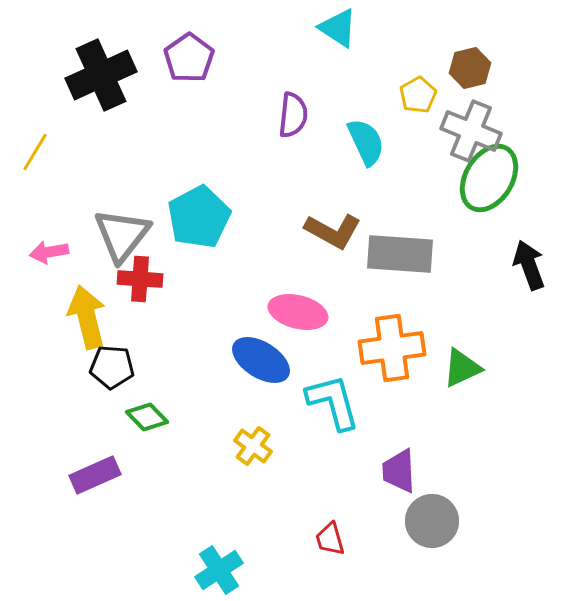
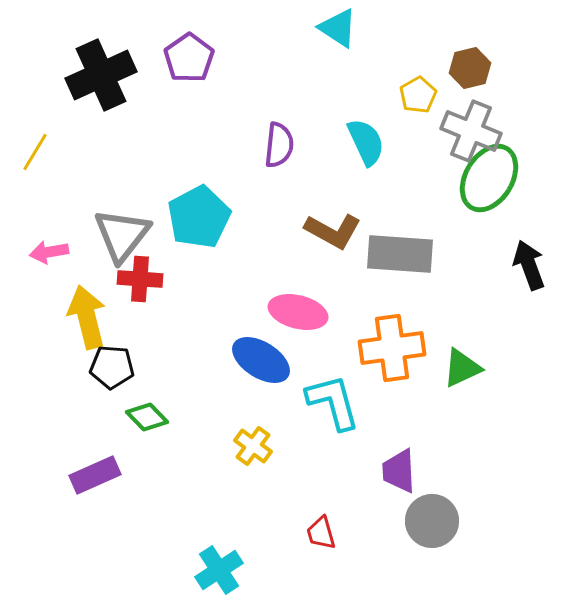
purple semicircle: moved 14 px left, 30 px down
red trapezoid: moved 9 px left, 6 px up
